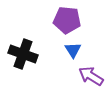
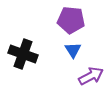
purple pentagon: moved 4 px right
purple arrow: rotated 120 degrees clockwise
